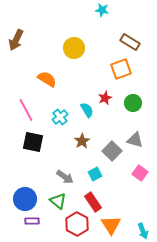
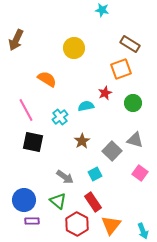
brown rectangle: moved 2 px down
red star: moved 5 px up
cyan semicircle: moved 1 px left, 4 px up; rotated 70 degrees counterclockwise
blue circle: moved 1 px left, 1 px down
orange triangle: rotated 10 degrees clockwise
